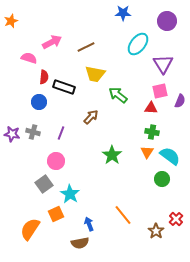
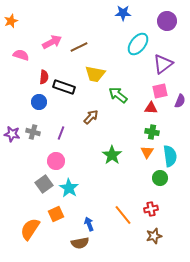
brown line: moved 7 px left
pink semicircle: moved 8 px left, 3 px up
purple triangle: rotated 25 degrees clockwise
cyan semicircle: rotated 45 degrees clockwise
green circle: moved 2 px left, 1 px up
cyan star: moved 1 px left, 6 px up
red cross: moved 25 px left, 10 px up; rotated 32 degrees clockwise
brown star: moved 2 px left, 5 px down; rotated 21 degrees clockwise
